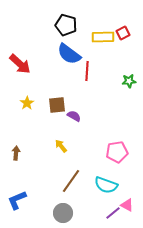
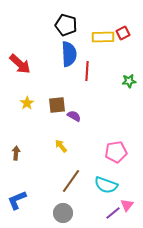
blue semicircle: rotated 130 degrees counterclockwise
pink pentagon: moved 1 px left
pink triangle: rotated 40 degrees clockwise
